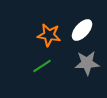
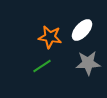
orange star: moved 1 px right, 2 px down
gray star: moved 1 px right
